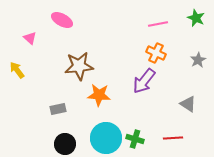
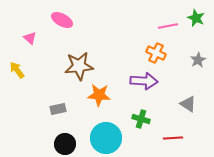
pink line: moved 10 px right, 2 px down
purple arrow: rotated 124 degrees counterclockwise
green cross: moved 6 px right, 20 px up
